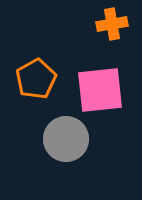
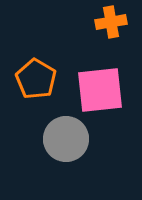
orange cross: moved 1 px left, 2 px up
orange pentagon: rotated 12 degrees counterclockwise
